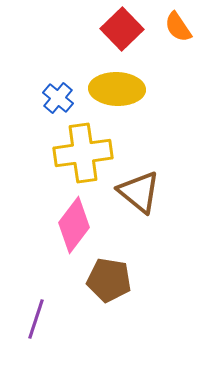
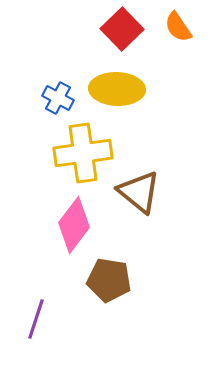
blue cross: rotated 12 degrees counterclockwise
